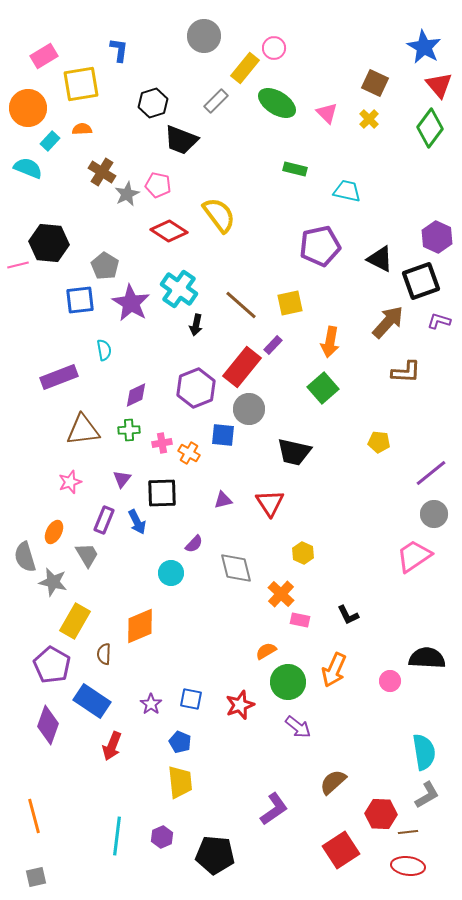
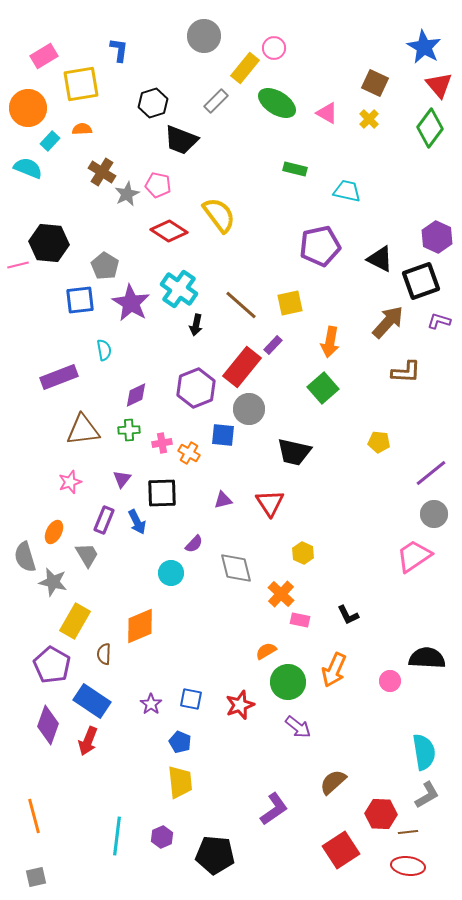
pink triangle at (327, 113): rotated 15 degrees counterclockwise
red arrow at (112, 746): moved 24 px left, 5 px up
